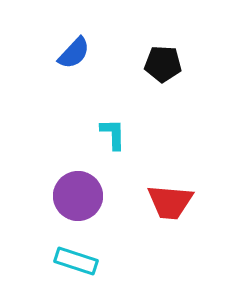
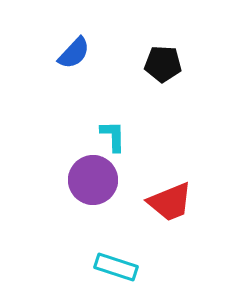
cyan L-shape: moved 2 px down
purple circle: moved 15 px right, 16 px up
red trapezoid: rotated 27 degrees counterclockwise
cyan rectangle: moved 40 px right, 6 px down
